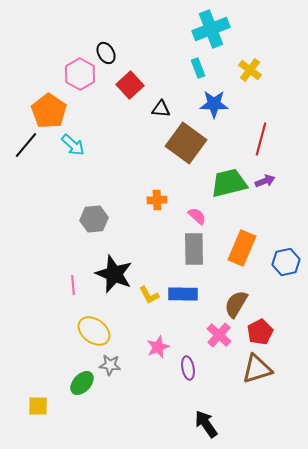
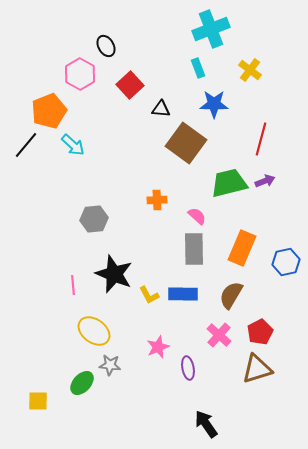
black ellipse: moved 7 px up
orange pentagon: rotated 16 degrees clockwise
brown semicircle: moved 5 px left, 9 px up
yellow square: moved 5 px up
